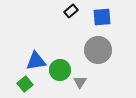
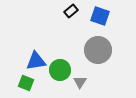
blue square: moved 2 px left, 1 px up; rotated 24 degrees clockwise
green square: moved 1 px right, 1 px up; rotated 28 degrees counterclockwise
